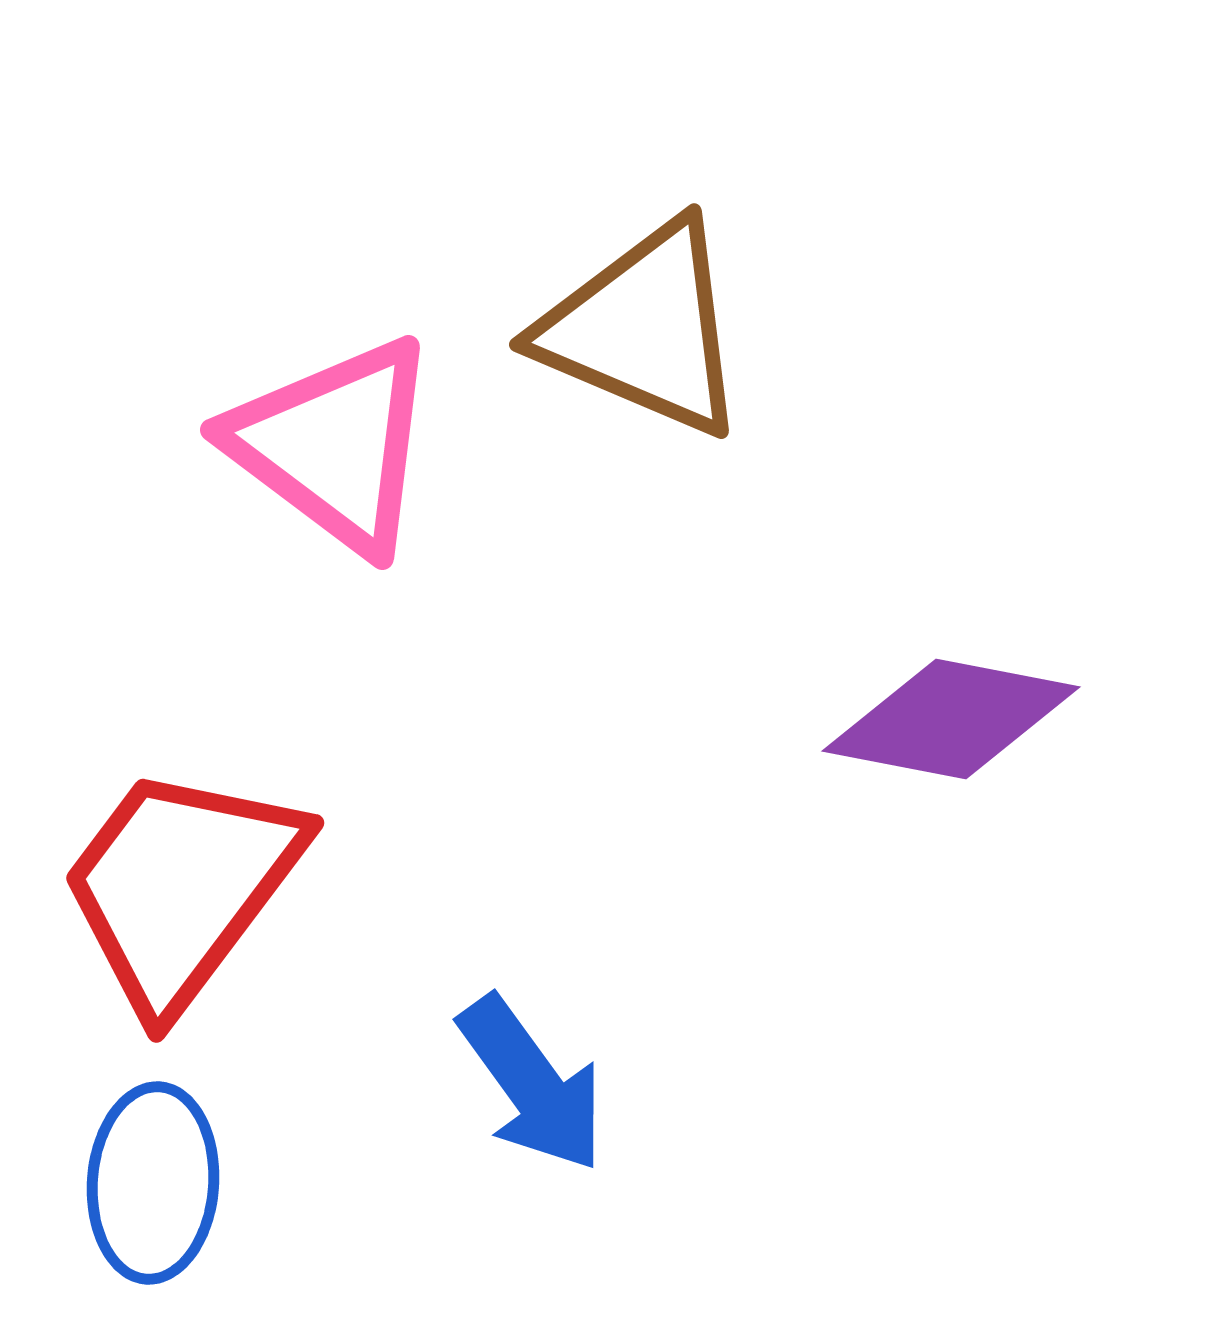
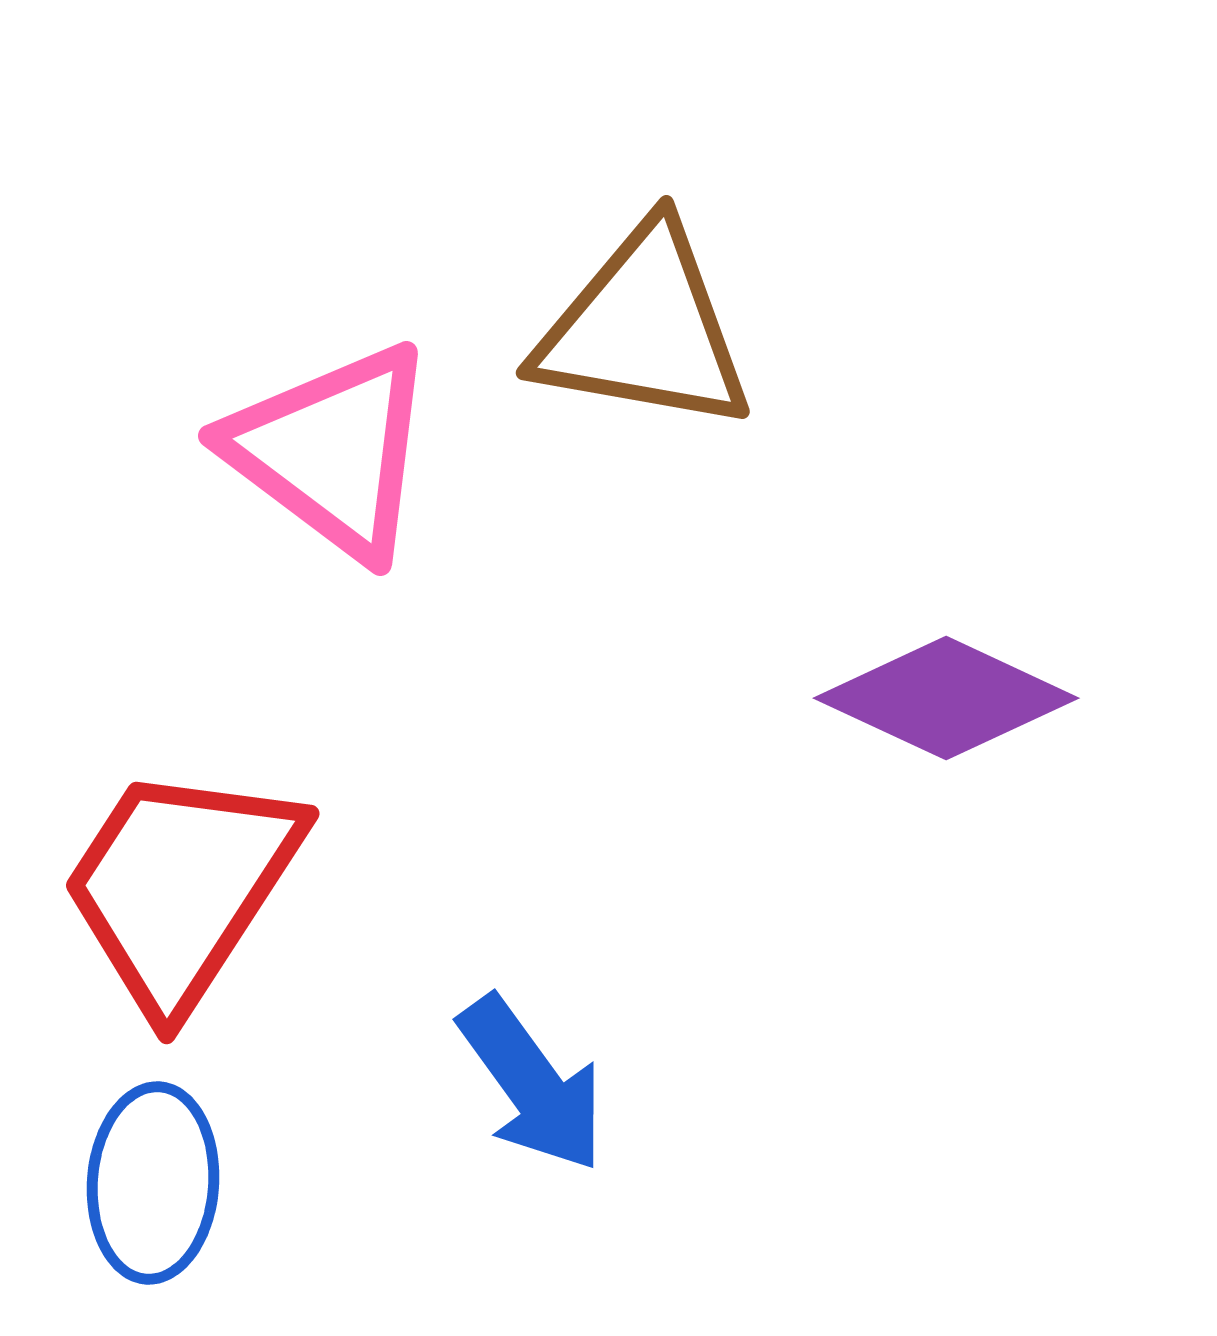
brown triangle: rotated 13 degrees counterclockwise
pink triangle: moved 2 px left, 6 px down
purple diamond: moved 5 px left, 21 px up; rotated 14 degrees clockwise
red trapezoid: rotated 4 degrees counterclockwise
